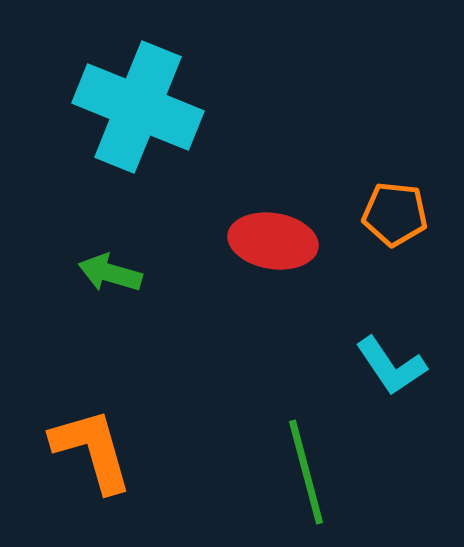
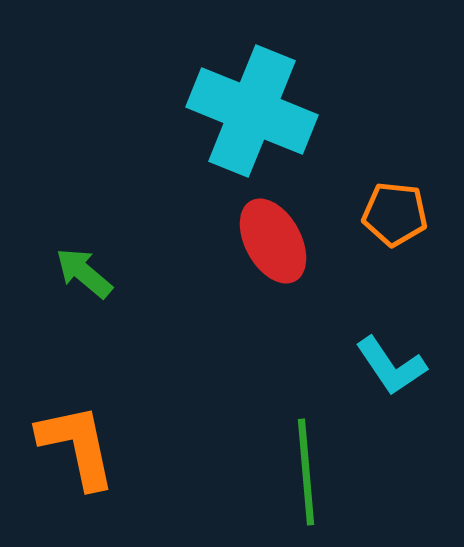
cyan cross: moved 114 px right, 4 px down
red ellipse: rotated 52 degrees clockwise
green arrow: moved 26 px left; rotated 24 degrees clockwise
orange L-shape: moved 15 px left, 4 px up; rotated 4 degrees clockwise
green line: rotated 10 degrees clockwise
